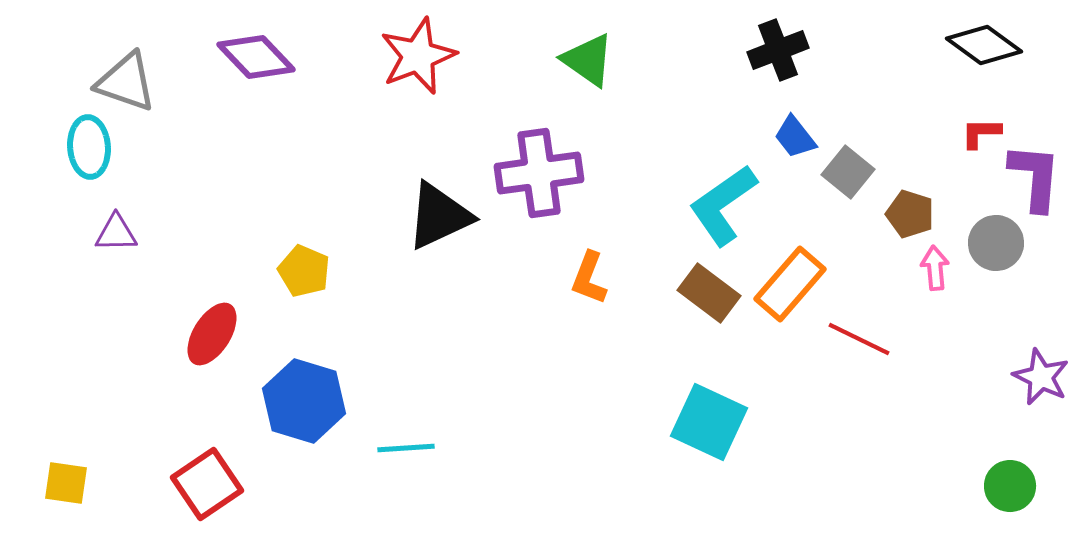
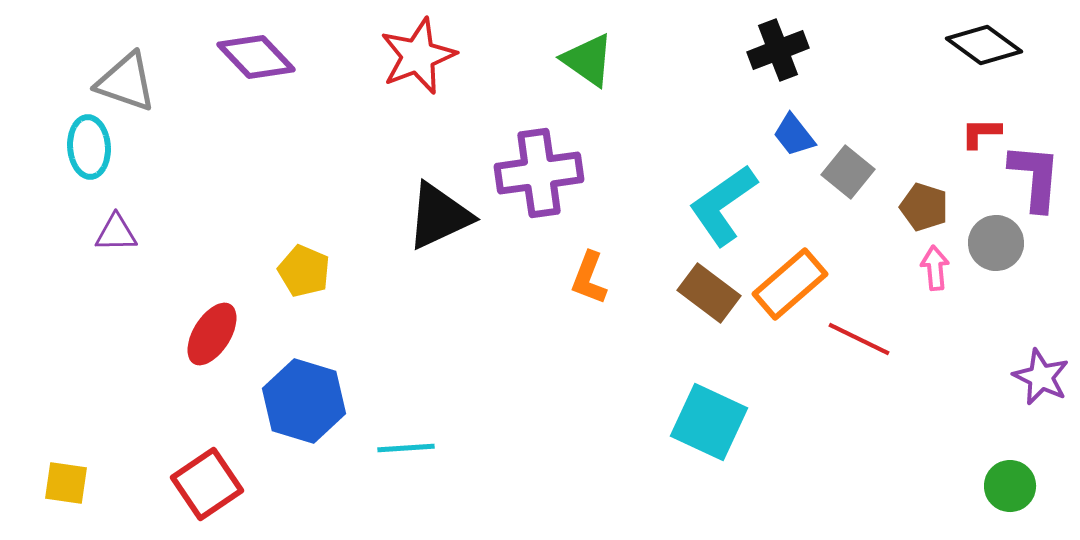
blue trapezoid: moved 1 px left, 2 px up
brown pentagon: moved 14 px right, 7 px up
orange rectangle: rotated 8 degrees clockwise
